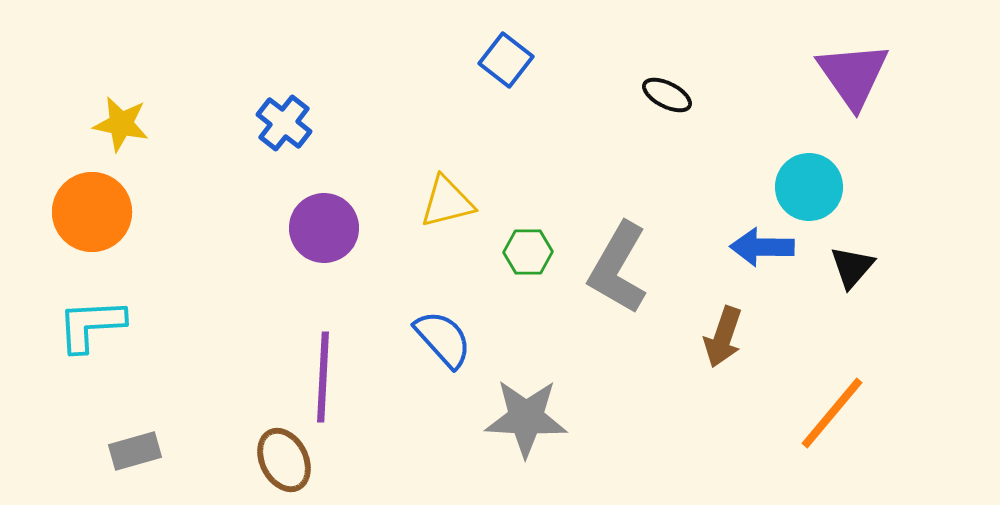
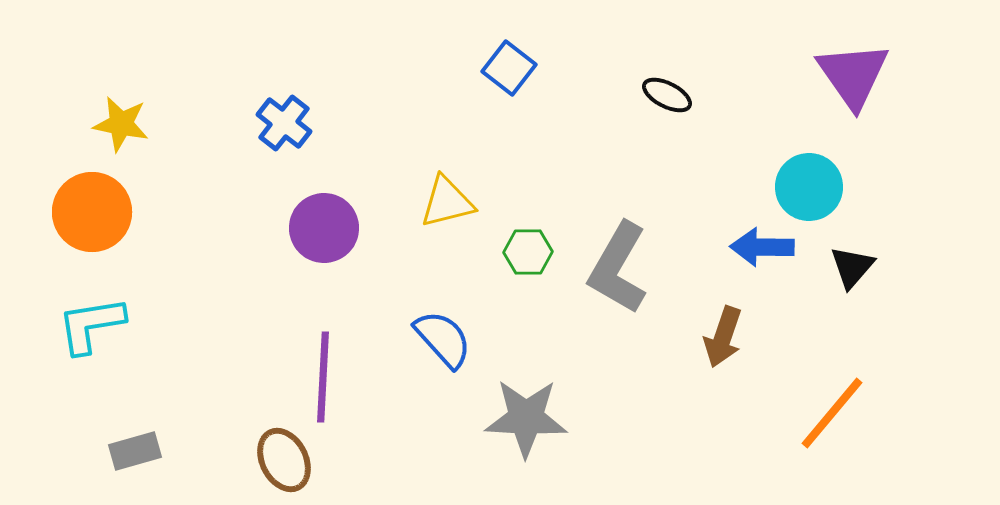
blue square: moved 3 px right, 8 px down
cyan L-shape: rotated 6 degrees counterclockwise
